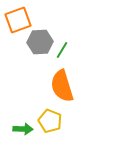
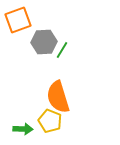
gray hexagon: moved 4 px right
orange semicircle: moved 4 px left, 11 px down
